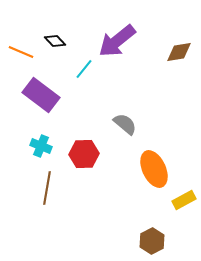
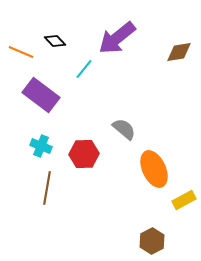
purple arrow: moved 3 px up
gray semicircle: moved 1 px left, 5 px down
